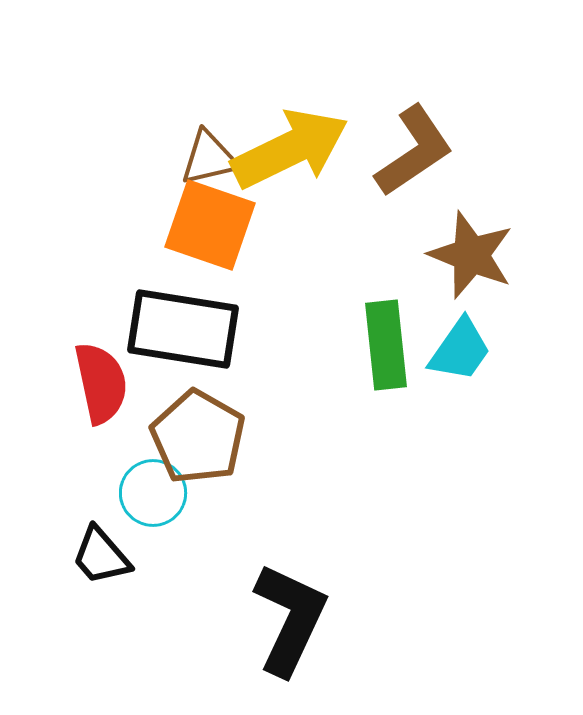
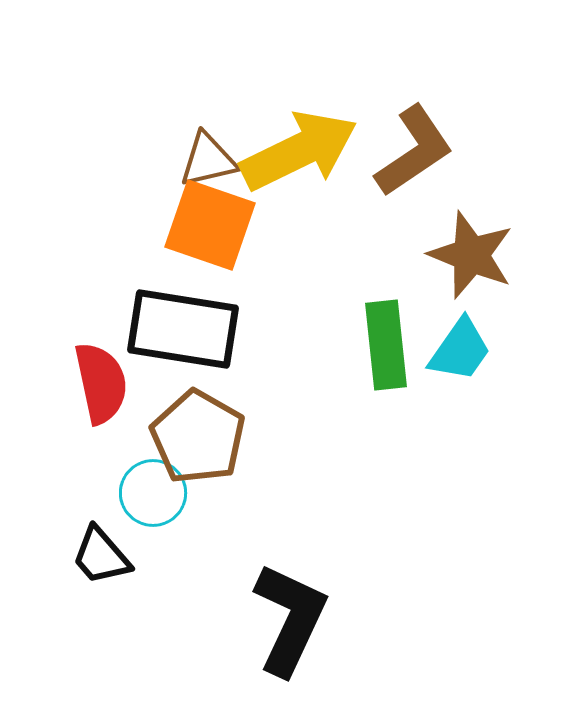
yellow arrow: moved 9 px right, 2 px down
brown triangle: moved 1 px left, 2 px down
